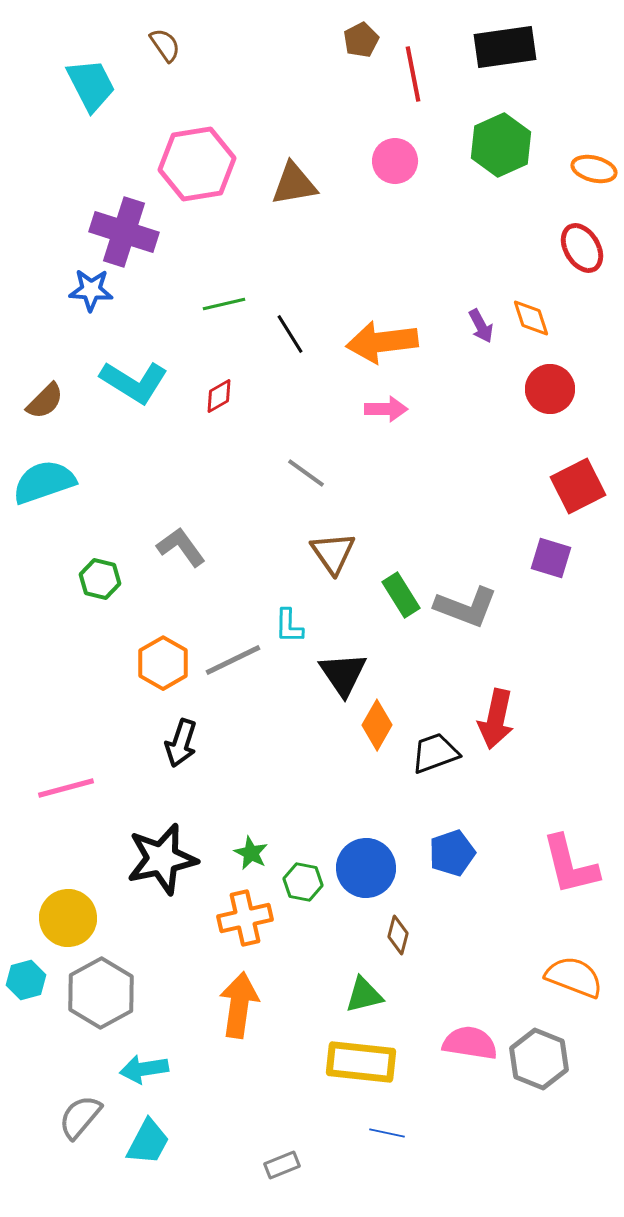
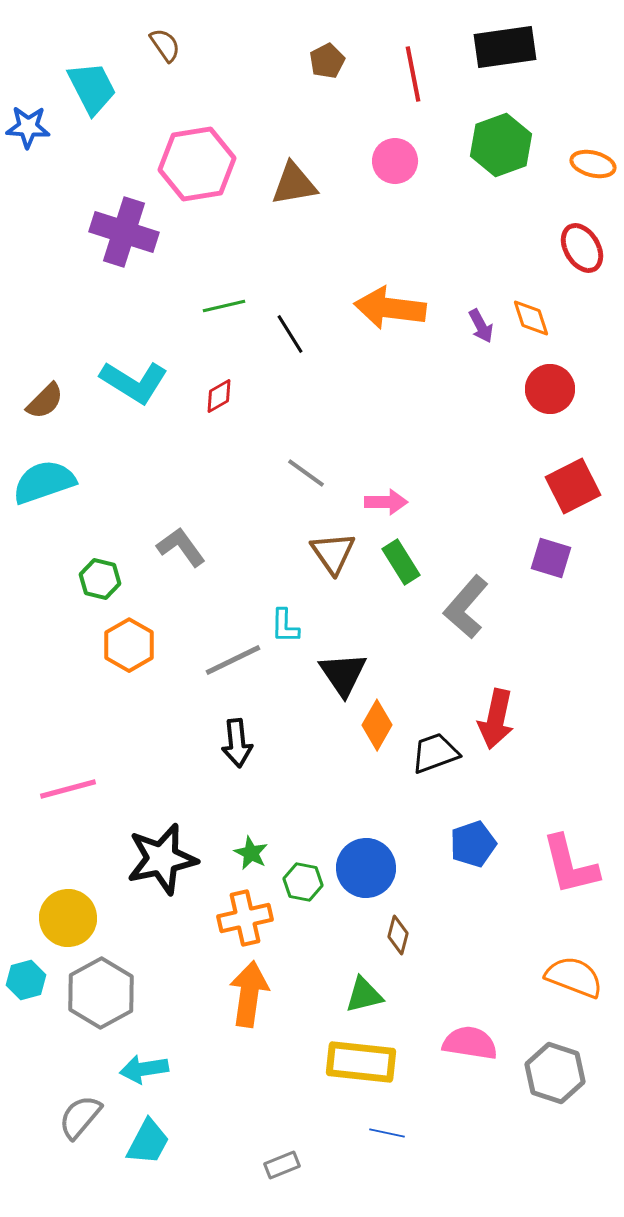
brown pentagon at (361, 40): moved 34 px left, 21 px down
cyan trapezoid at (91, 85): moved 1 px right, 3 px down
green hexagon at (501, 145): rotated 4 degrees clockwise
orange ellipse at (594, 169): moved 1 px left, 5 px up
blue star at (91, 290): moved 63 px left, 163 px up
green line at (224, 304): moved 2 px down
orange arrow at (382, 342): moved 8 px right, 34 px up; rotated 14 degrees clockwise
pink arrow at (386, 409): moved 93 px down
red square at (578, 486): moved 5 px left
green rectangle at (401, 595): moved 33 px up
gray L-shape at (466, 607): rotated 110 degrees clockwise
cyan L-shape at (289, 626): moved 4 px left
orange hexagon at (163, 663): moved 34 px left, 18 px up
black arrow at (181, 743): moved 56 px right; rotated 24 degrees counterclockwise
pink line at (66, 788): moved 2 px right, 1 px down
blue pentagon at (452, 853): moved 21 px right, 9 px up
orange arrow at (239, 1005): moved 10 px right, 11 px up
gray hexagon at (539, 1059): moved 16 px right, 14 px down; rotated 4 degrees counterclockwise
